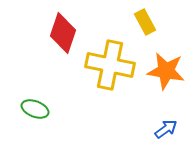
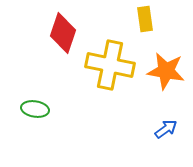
yellow rectangle: moved 3 px up; rotated 20 degrees clockwise
green ellipse: rotated 12 degrees counterclockwise
